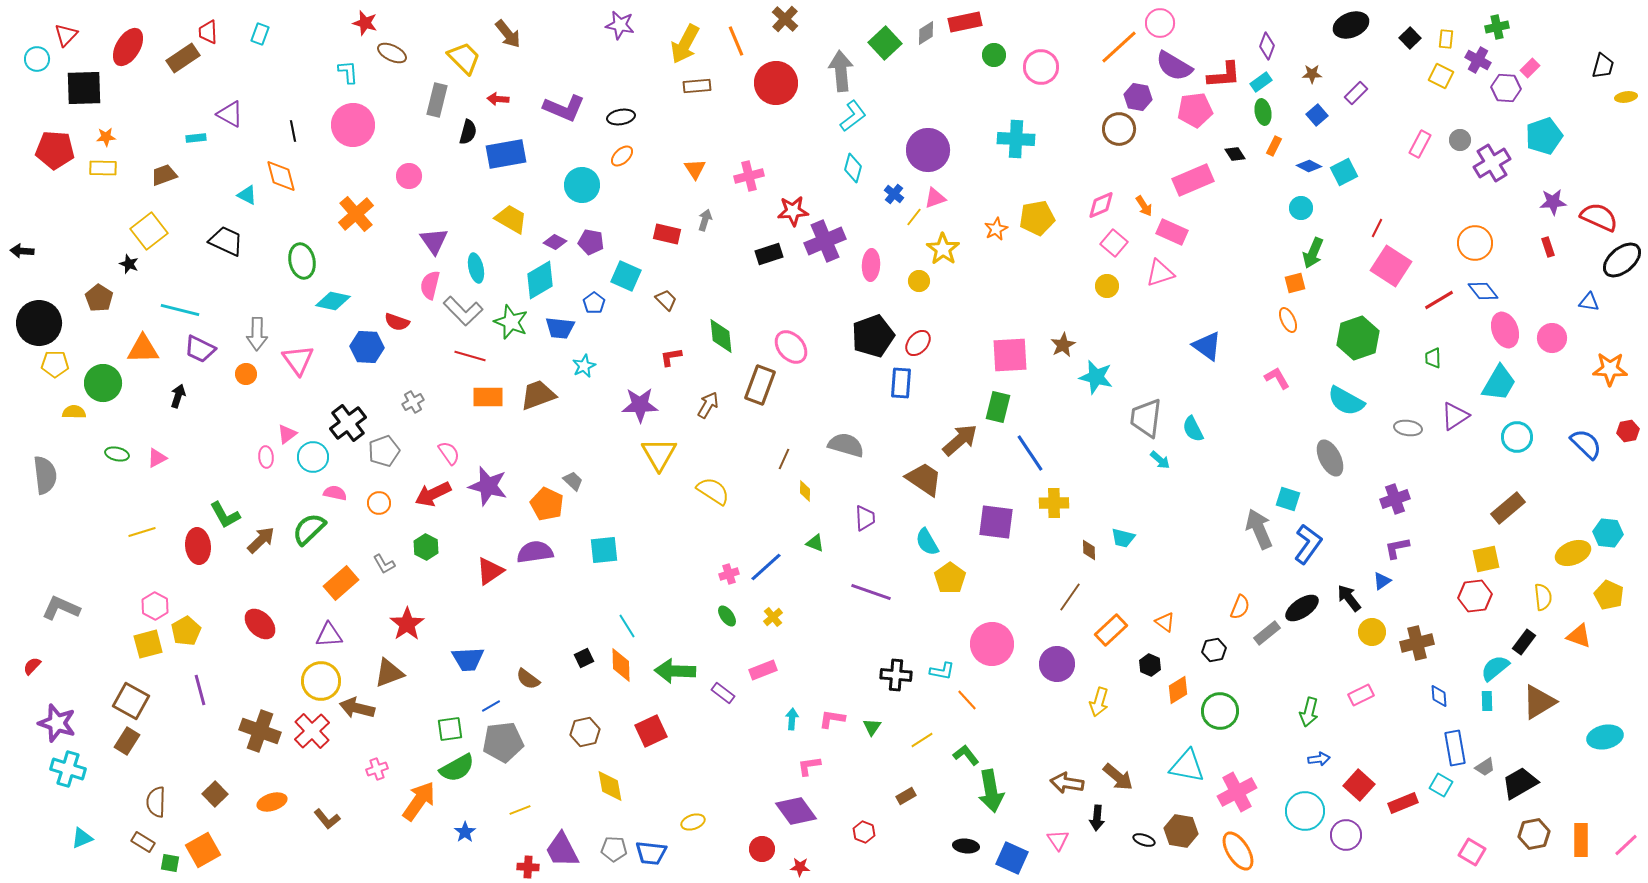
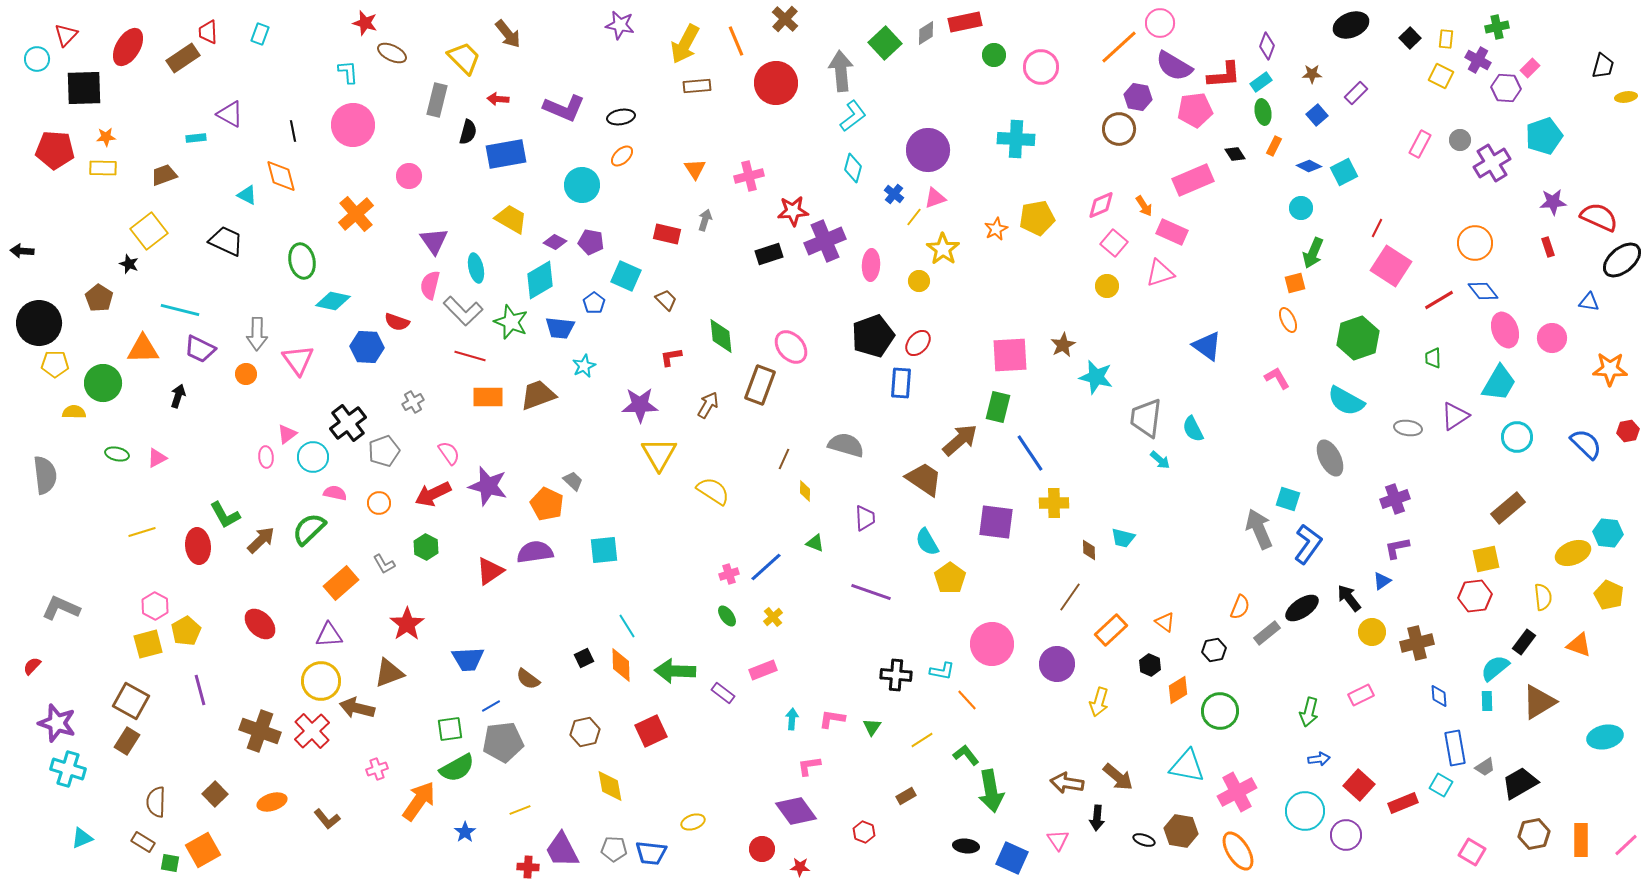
orange triangle at (1579, 636): moved 9 px down
